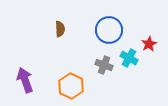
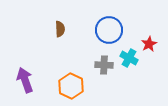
gray cross: rotated 18 degrees counterclockwise
